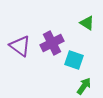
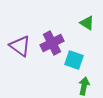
green arrow: rotated 24 degrees counterclockwise
